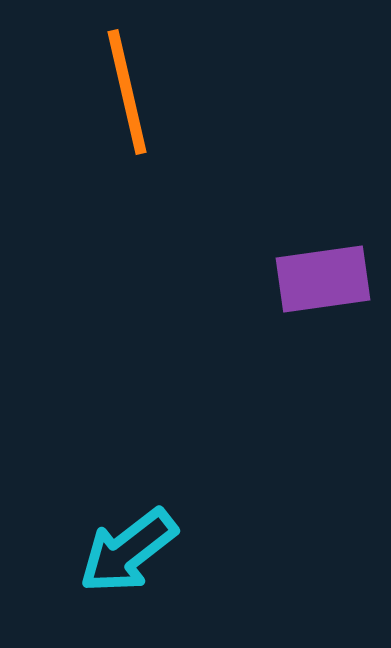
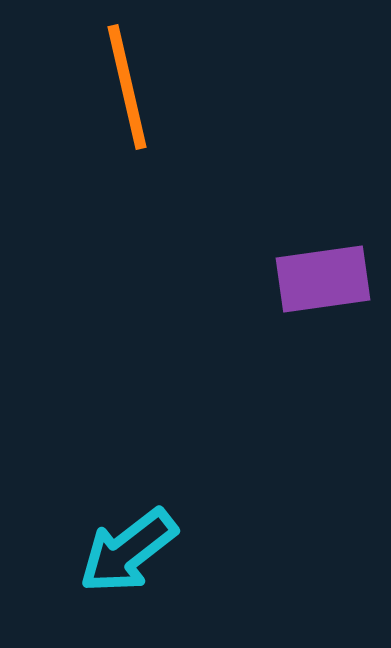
orange line: moved 5 px up
